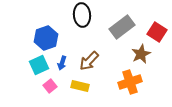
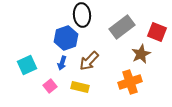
red square: rotated 12 degrees counterclockwise
blue hexagon: moved 20 px right
cyan square: moved 12 px left
yellow rectangle: moved 1 px down
